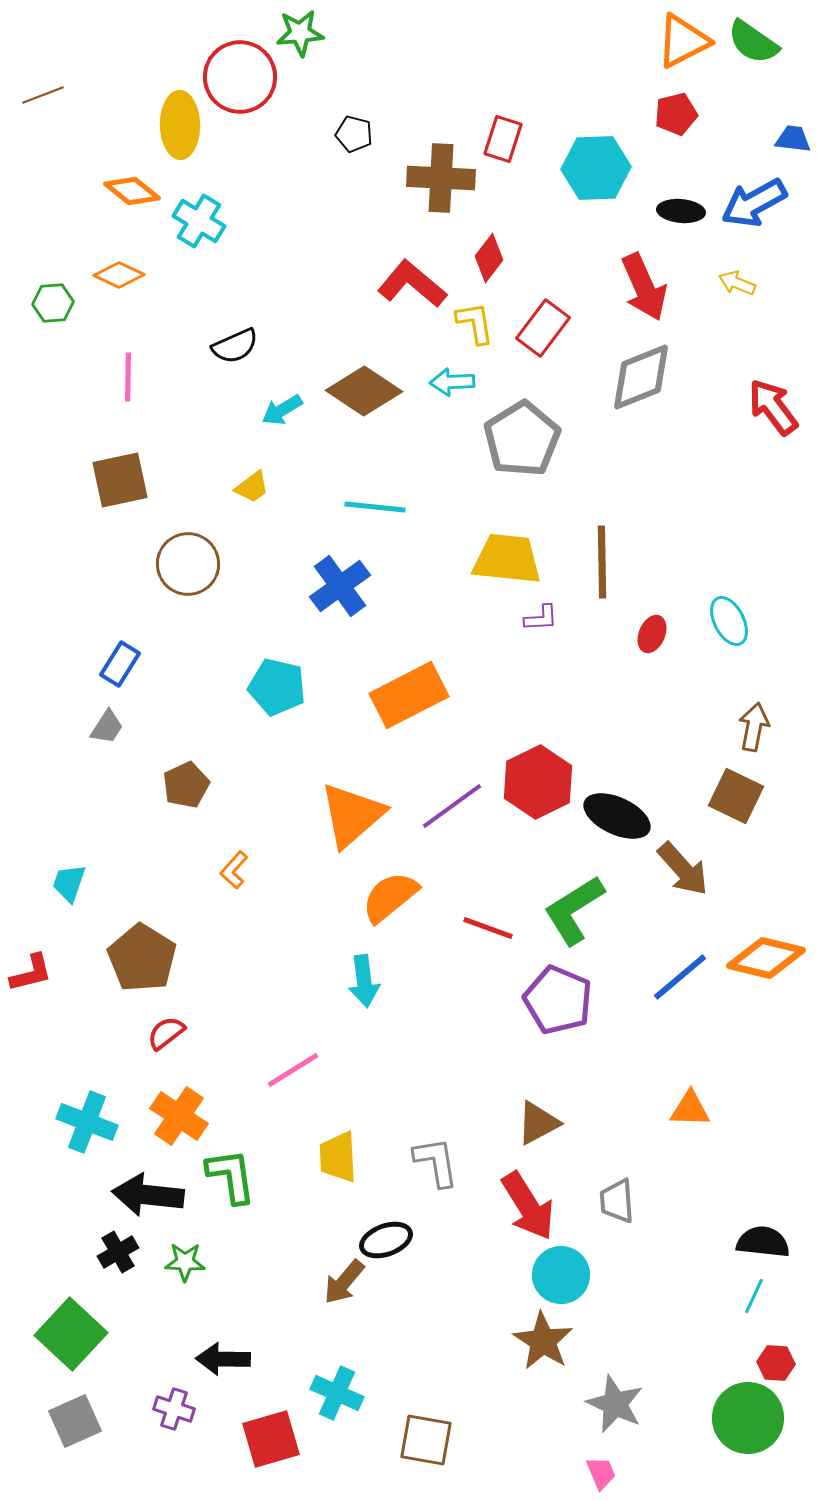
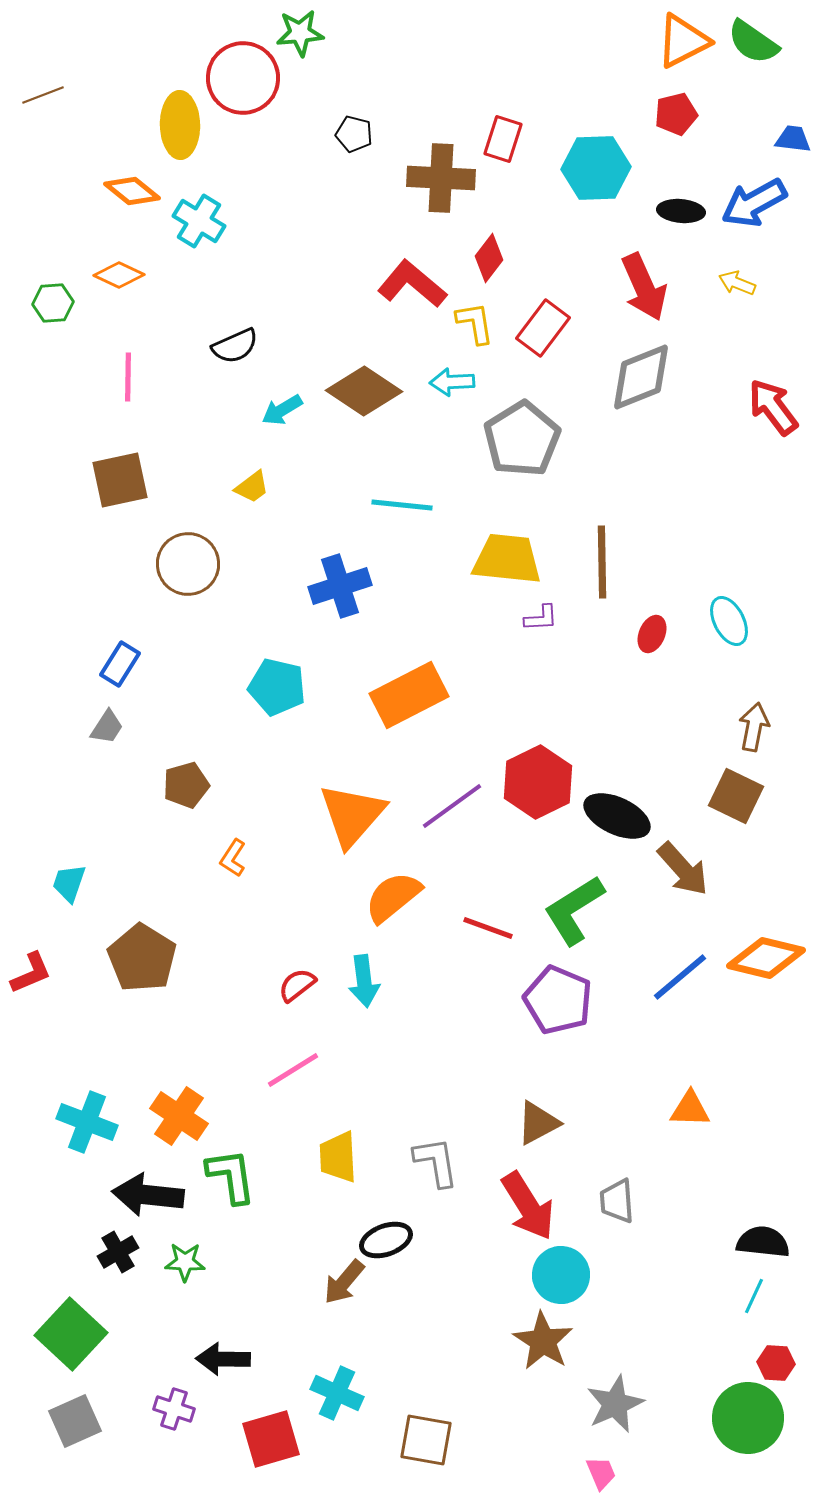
red circle at (240, 77): moved 3 px right, 1 px down
cyan line at (375, 507): moved 27 px right, 2 px up
blue cross at (340, 586): rotated 18 degrees clockwise
brown pentagon at (186, 785): rotated 9 degrees clockwise
orange triangle at (352, 815): rotated 8 degrees counterclockwise
orange L-shape at (234, 870): moved 1 px left, 12 px up; rotated 9 degrees counterclockwise
orange semicircle at (390, 897): moved 3 px right
red L-shape at (31, 973): rotated 9 degrees counterclockwise
red semicircle at (166, 1033): moved 131 px right, 48 px up
gray star at (615, 1404): rotated 24 degrees clockwise
